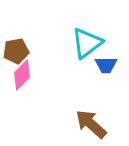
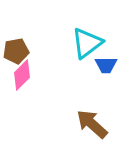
brown arrow: moved 1 px right
